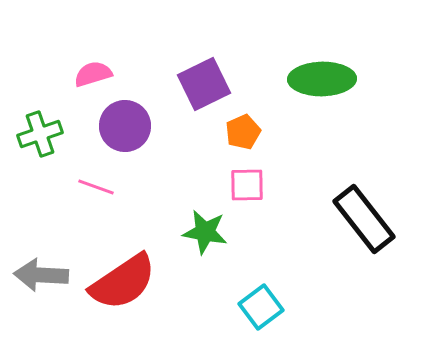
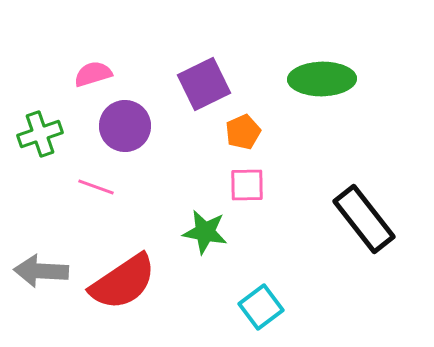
gray arrow: moved 4 px up
